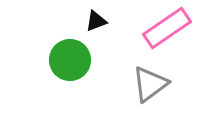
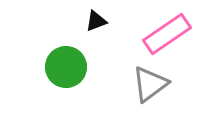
pink rectangle: moved 6 px down
green circle: moved 4 px left, 7 px down
